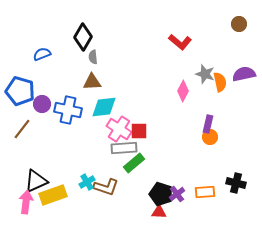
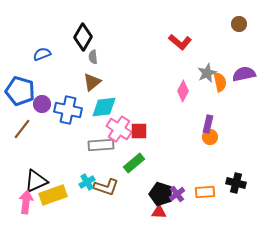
gray star: moved 2 px right, 1 px up; rotated 30 degrees clockwise
brown triangle: rotated 36 degrees counterclockwise
gray rectangle: moved 23 px left, 3 px up
